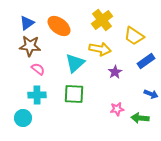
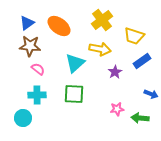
yellow trapezoid: rotated 15 degrees counterclockwise
blue rectangle: moved 4 px left
